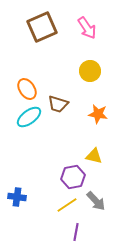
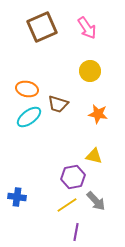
orange ellipse: rotated 45 degrees counterclockwise
